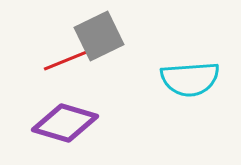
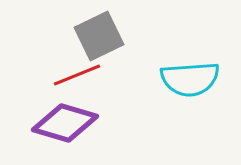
red line: moved 10 px right, 15 px down
